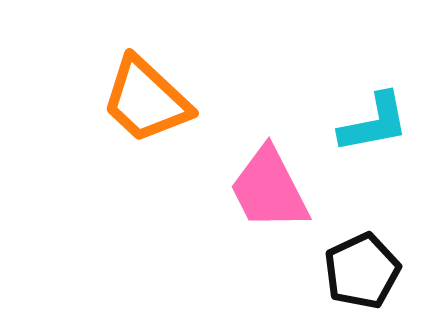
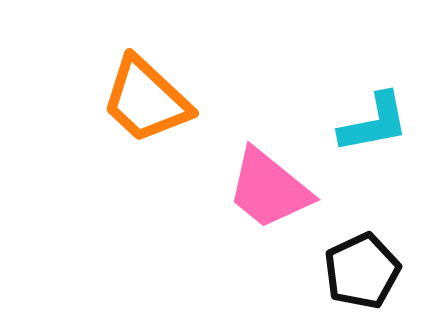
pink trapezoid: rotated 24 degrees counterclockwise
